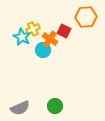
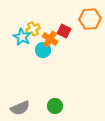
orange hexagon: moved 4 px right, 2 px down
